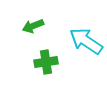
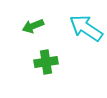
cyan arrow: moved 13 px up
